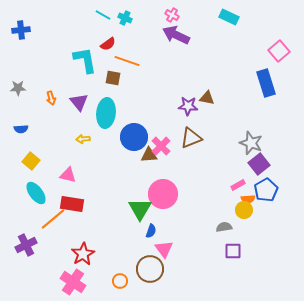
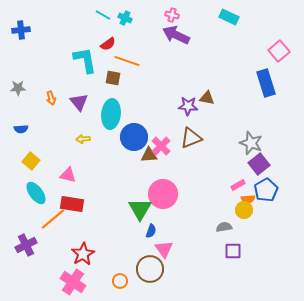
pink cross at (172, 15): rotated 16 degrees counterclockwise
cyan ellipse at (106, 113): moved 5 px right, 1 px down
